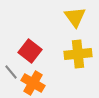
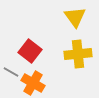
gray line: rotated 21 degrees counterclockwise
